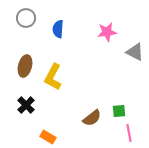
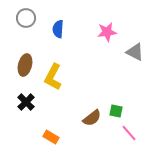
brown ellipse: moved 1 px up
black cross: moved 3 px up
green square: moved 3 px left; rotated 16 degrees clockwise
pink line: rotated 30 degrees counterclockwise
orange rectangle: moved 3 px right
